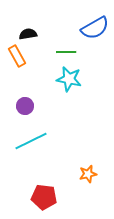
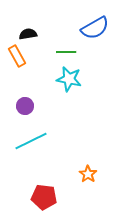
orange star: rotated 24 degrees counterclockwise
